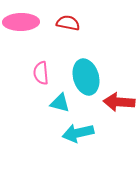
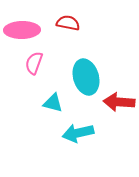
pink ellipse: moved 1 px right, 8 px down
pink semicircle: moved 7 px left, 10 px up; rotated 25 degrees clockwise
cyan triangle: moved 7 px left
